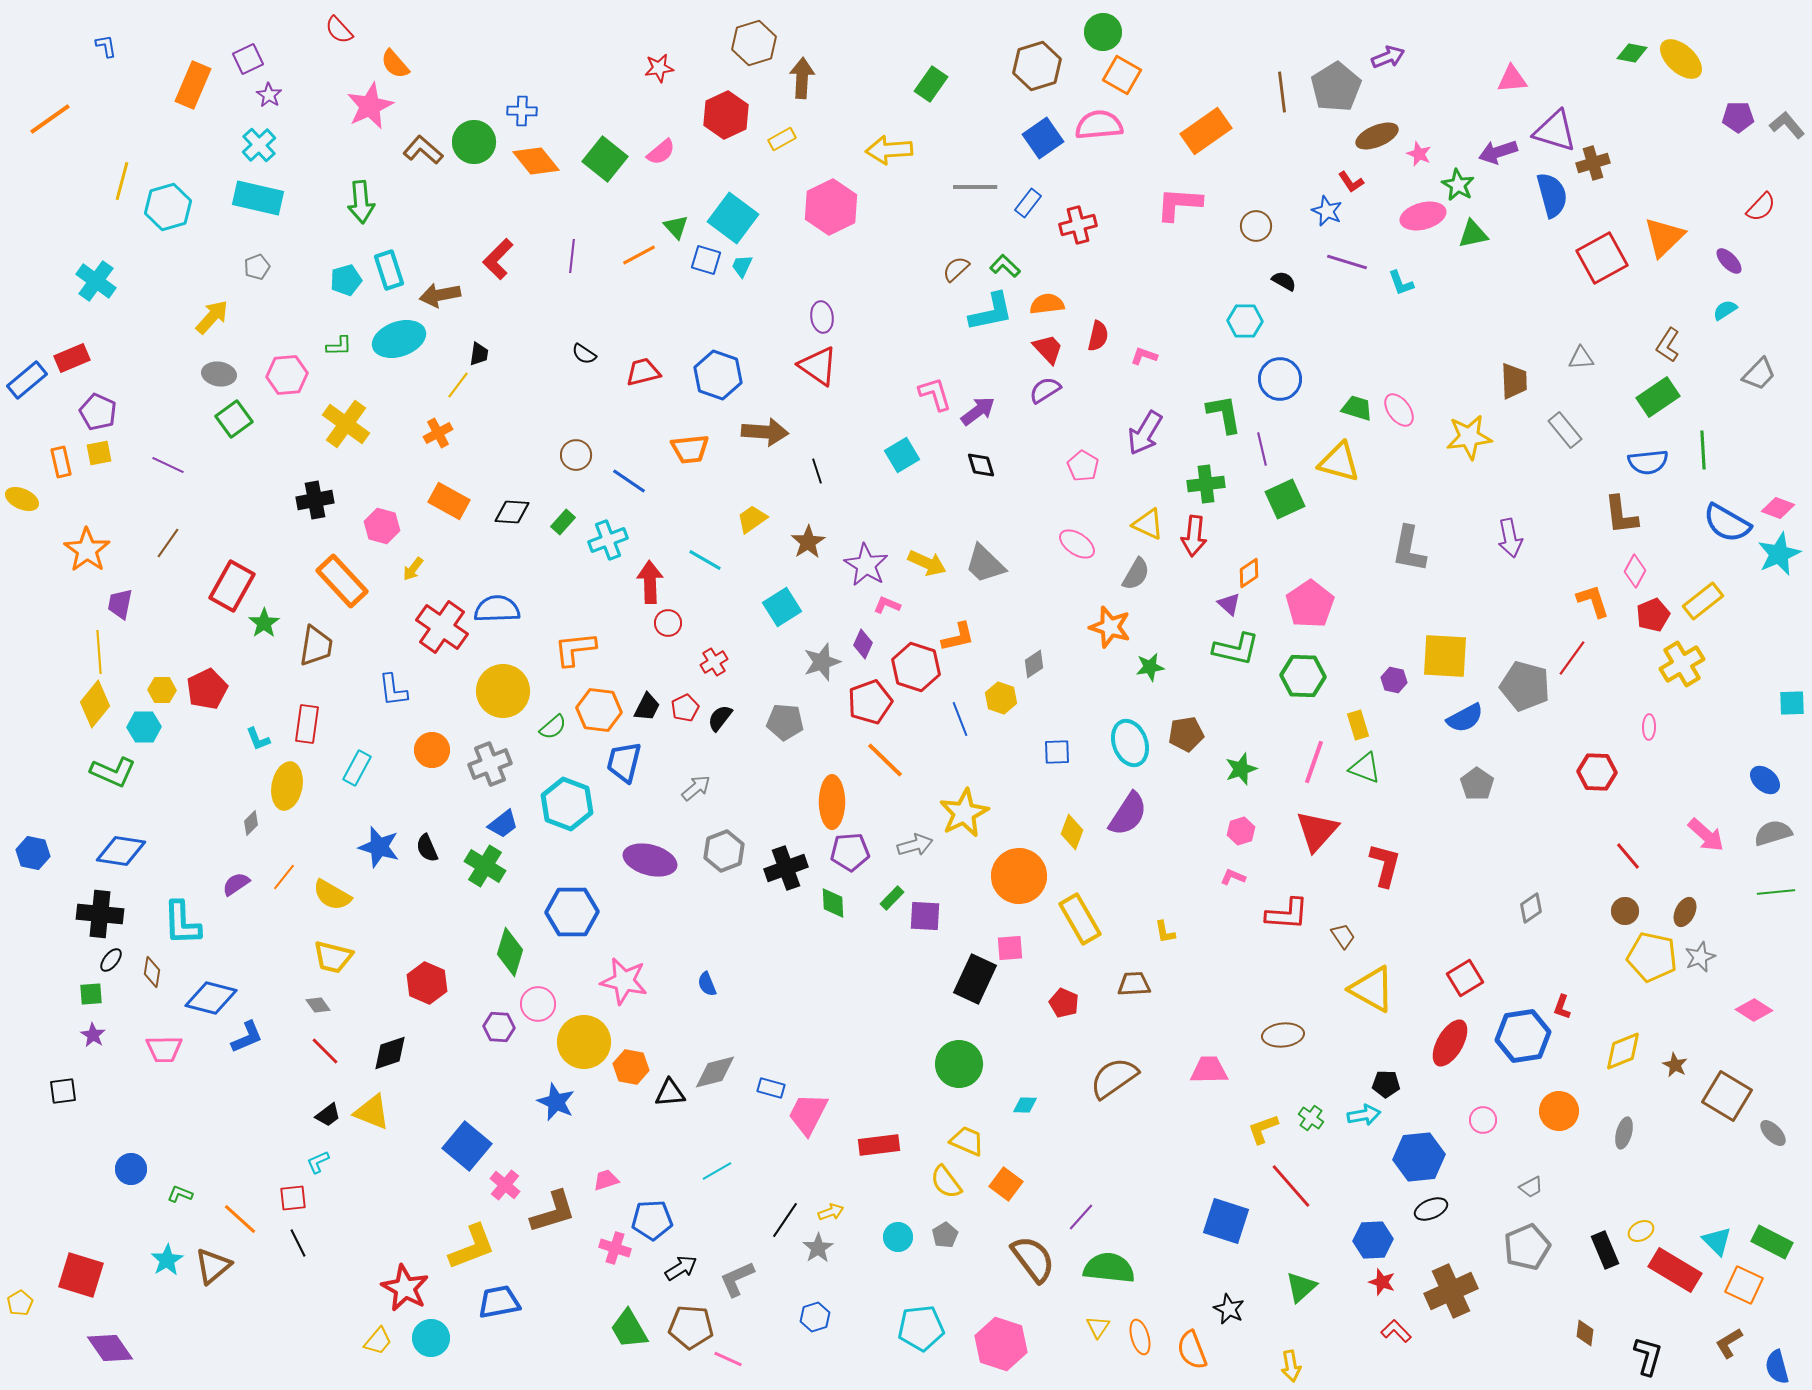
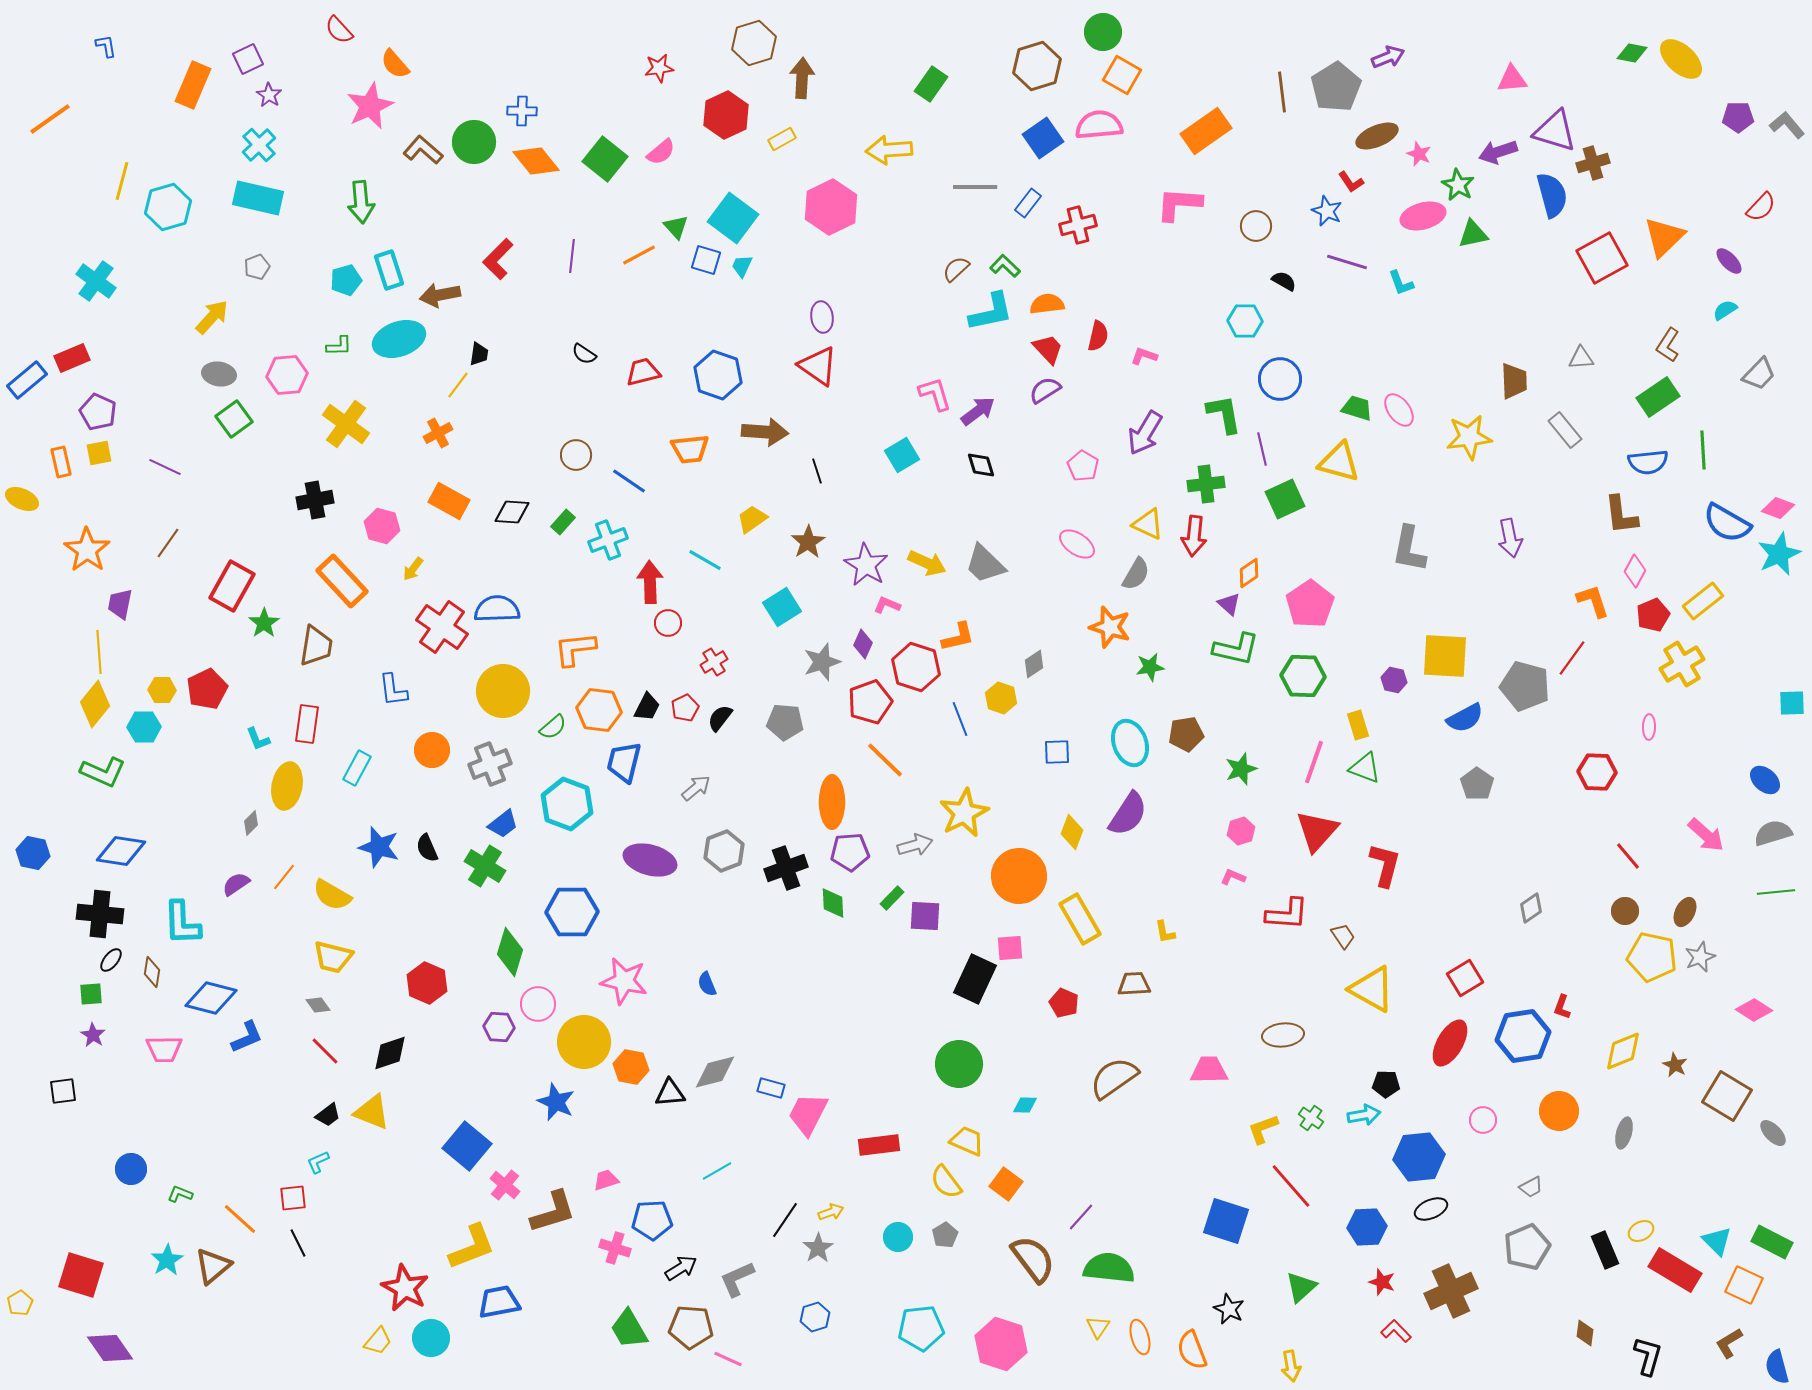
purple line at (168, 465): moved 3 px left, 2 px down
green L-shape at (113, 772): moved 10 px left
blue hexagon at (1373, 1240): moved 6 px left, 13 px up
